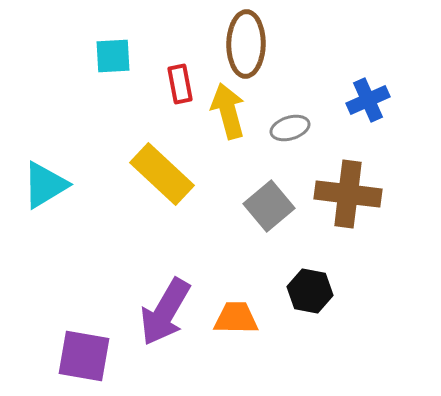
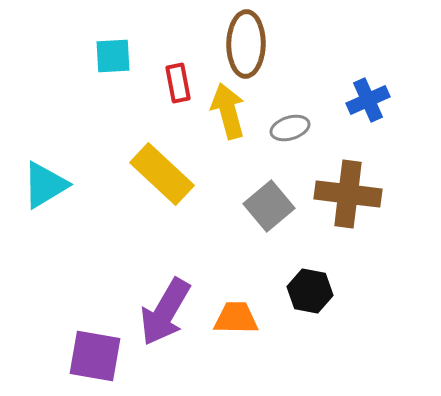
red rectangle: moved 2 px left, 1 px up
purple square: moved 11 px right
